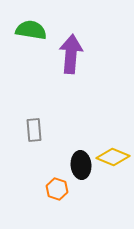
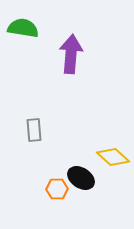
green semicircle: moved 8 px left, 2 px up
yellow diamond: rotated 20 degrees clockwise
black ellipse: moved 13 px down; rotated 52 degrees counterclockwise
orange hexagon: rotated 20 degrees counterclockwise
